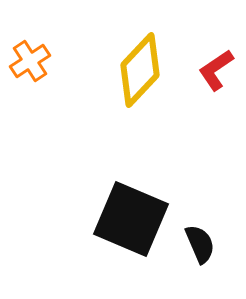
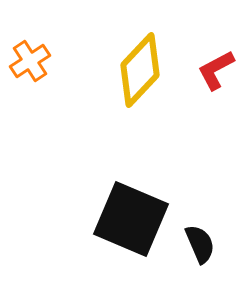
red L-shape: rotated 6 degrees clockwise
